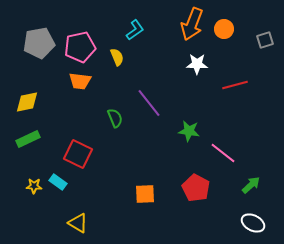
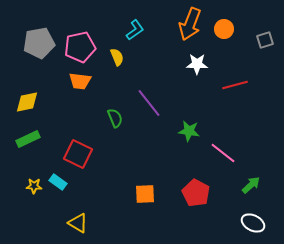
orange arrow: moved 2 px left
red pentagon: moved 5 px down
